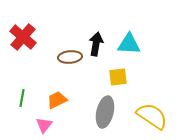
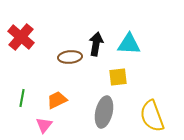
red cross: moved 2 px left
gray ellipse: moved 1 px left
yellow semicircle: rotated 144 degrees counterclockwise
